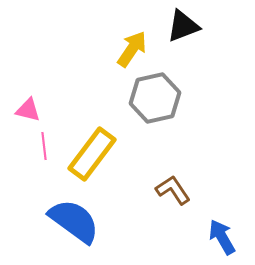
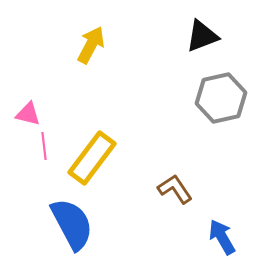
black triangle: moved 19 px right, 10 px down
yellow arrow: moved 41 px left, 4 px up; rotated 6 degrees counterclockwise
gray hexagon: moved 66 px right
pink triangle: moved 4 px down
yellow rectangle: moved 4 px down
brown L-shape: moved 2 px right, 1 px up
blue semicircle: moved 2 px left, 3 px down; rotated 26 degrees clockwise
